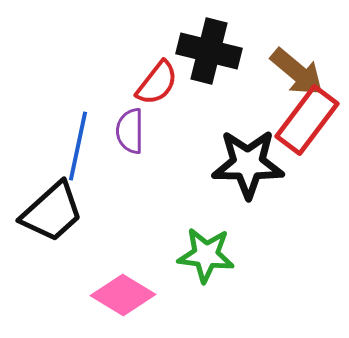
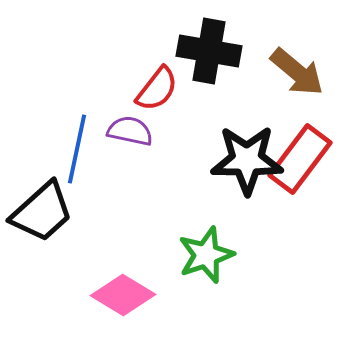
black cross: rotated 4 degrees counterclockwise
red semicircle: moved 6 px down
red rectangle: moved 7 px left, 39 px down
purple semicircle: rotated 102 degrees clockwise
blue line: moved 1 px left, 3 px down
black star: moved 1 px left, 4 px up
black trapezoid: moved 10 px left
green star: rotated 26 degrees counterclockwise
